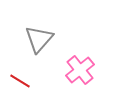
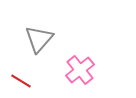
red line: moved 1 px right
